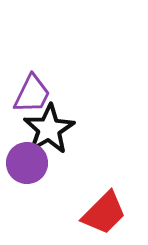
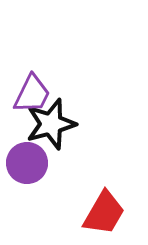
black star: moved 2 px right, 5 px up; rotated 15 degrees clockwise
red trapezoid: rotated 15 degrees counterclockwise
